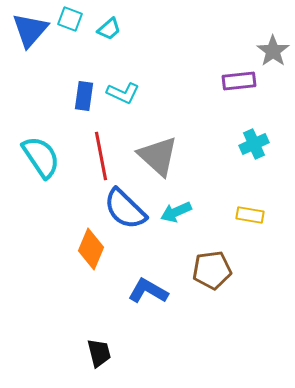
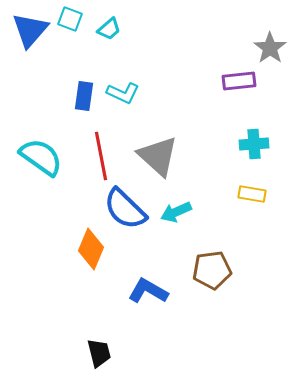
gray star: moved 3 px left, 3 px up
cyan cross: rotated 20 degrees clockwise
cyan semicircle: rotated 21 degrees counterclockwise
yellow rectangle: moved 2 px right, 21 px up
